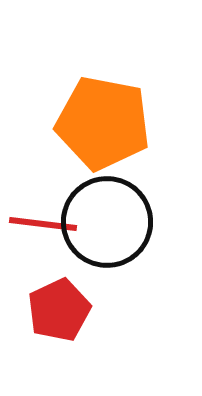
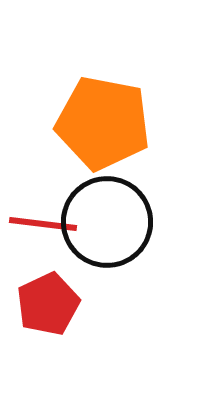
red pentagon: moved 11 px left, 6 px up
